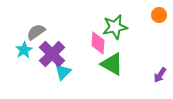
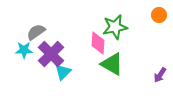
cyan star: rotated 30 degrees clockwise
purple cross: moved 1 px left
